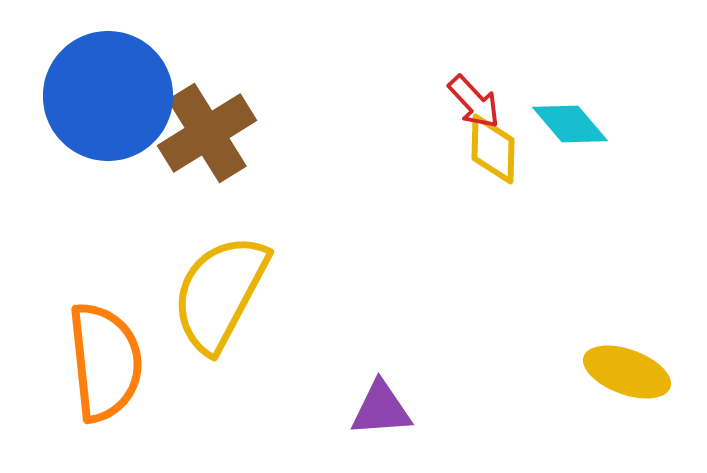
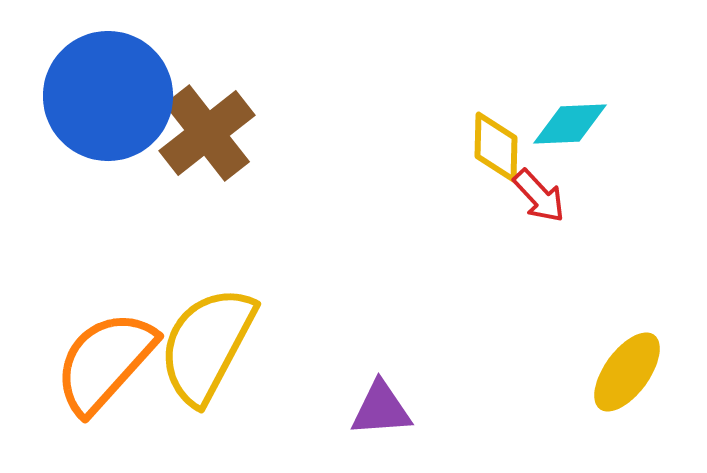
red arrow: moved 65 px right, 94 px down
cyan diamond: rotated 52 degrees counterclockwise
brown cross: rotated 6 degrees counterclockwise
yellow diamond: moved 3 px right, 2 px up
yellow semicircle: moved 13 px left, 52 px down
orange semicircle: rotated 132 degrees counterclockwise
yellow ellipse: rotated 74 degrees counterclockwise
